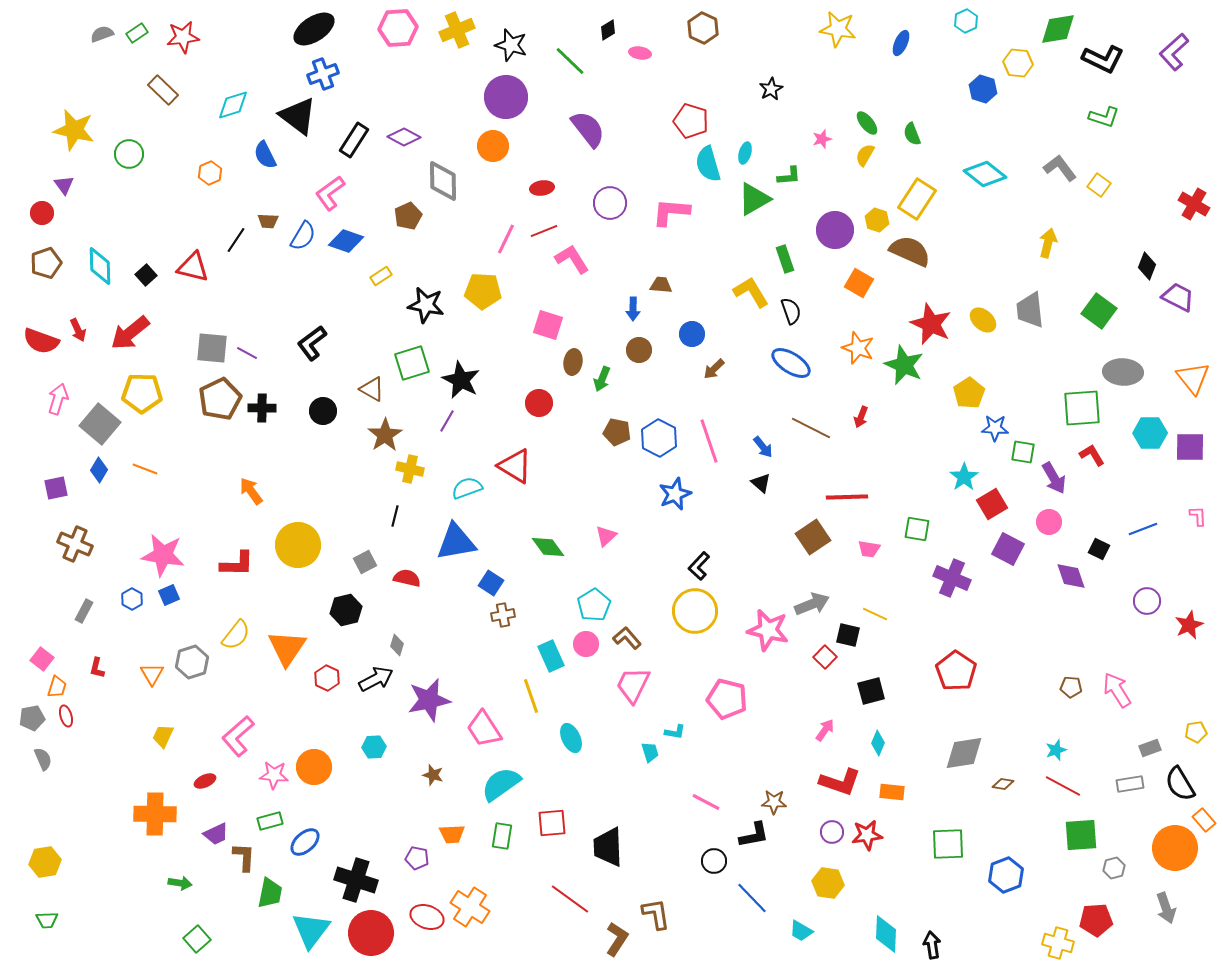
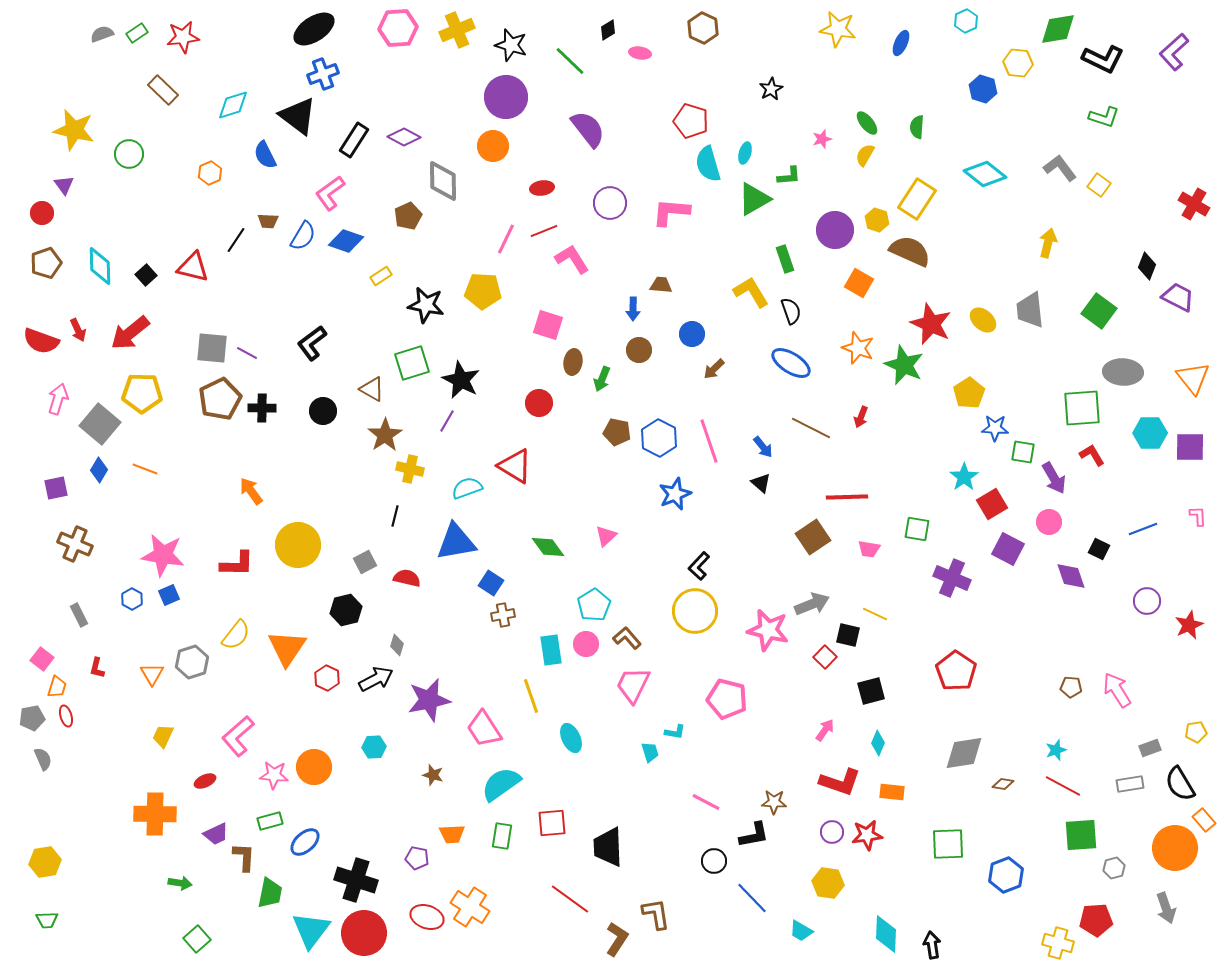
green semicircle at (912, 134): moved 5 px right, 7 px up; rotated 25 degrees clockwise
gray rectangle at (84, 611): moved 5 px left, 4 px down; rotated 55 degrees counterclockwise
cyan rectangle at (551, 656): moved 6 px up; rotated 16 degrees clockwise
red circle at (371, 933): moved 7 px left
